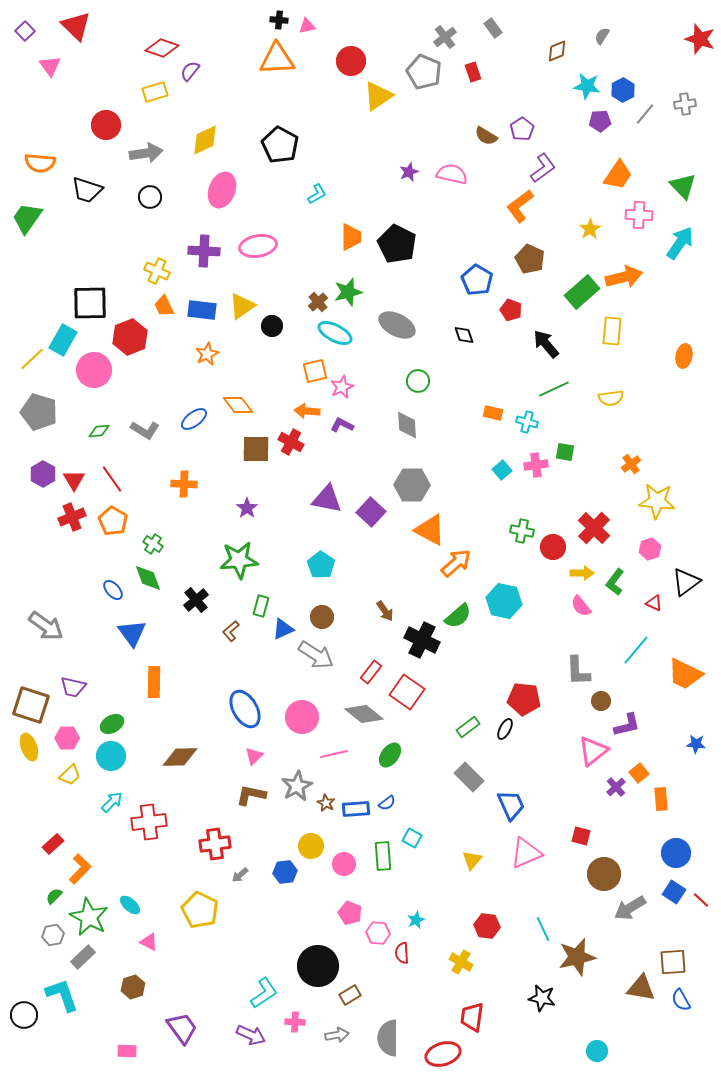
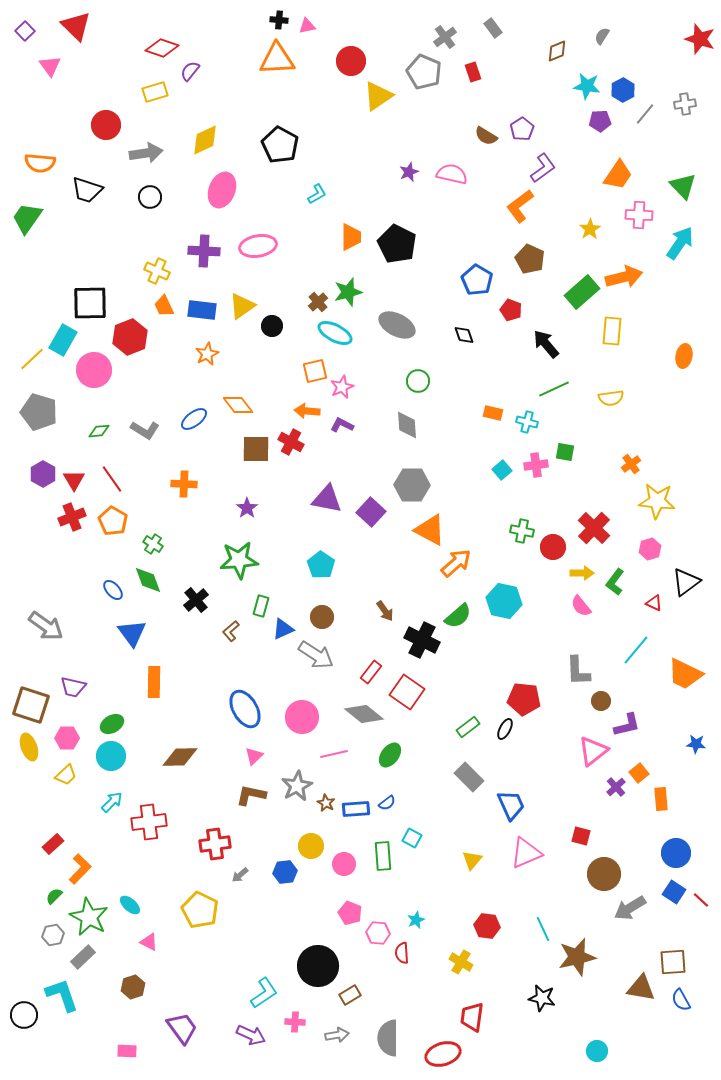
green diamond at (148, 578): moved 2 px down
yellow trapezoid at (70, 775): moved 4 px left
